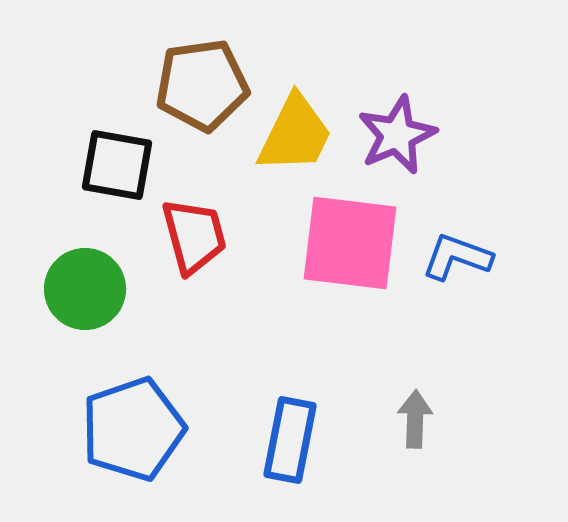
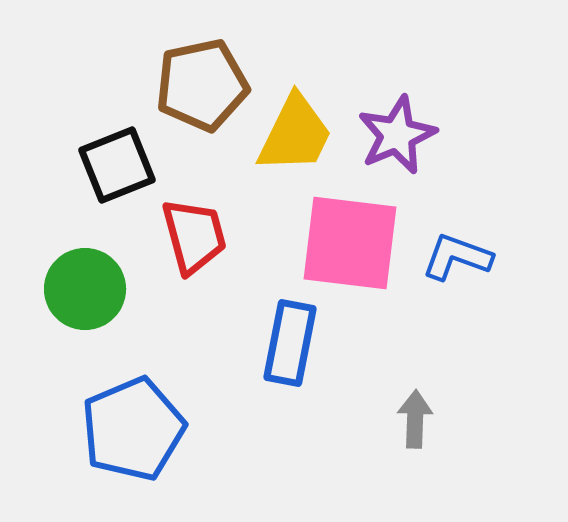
brown pentagon: rotated 4 degrees counterclockwise
black square: rotated 32 degrees counterclockwise
blue pentagon: rotated 4 degrees counterclockwise
blue rectangle: moved 97 px up
